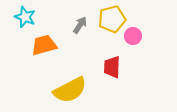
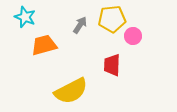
yellow pentagon: rotated 8 degrees clockwise
red trapezoid: moved 2 px up
yellow semicircle: moved 1 px right, 1 px down
